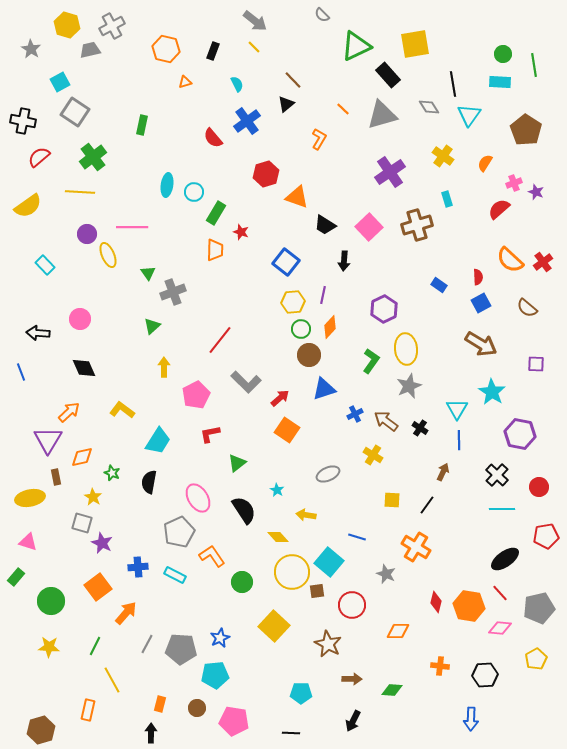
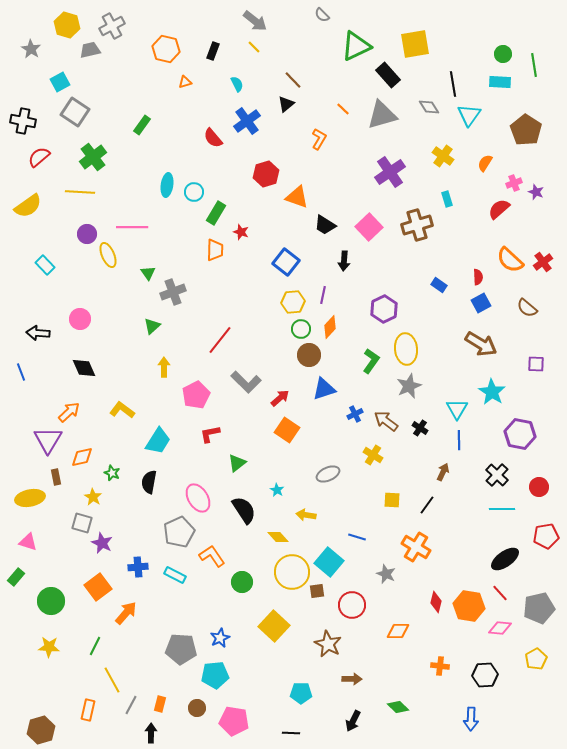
green rectangle at (142, 125): rotated 24 degrees clockwise
gray line at (147, 644): moved 16 px left, 61 px down
green diamond at (392, 690): moved 6 px right, 17 px down; rotated 40 degrees clockwise
